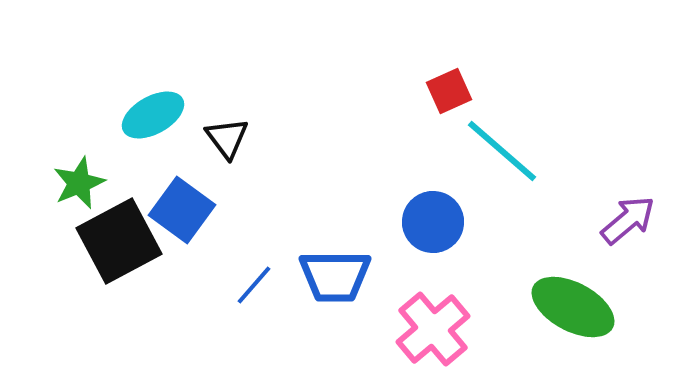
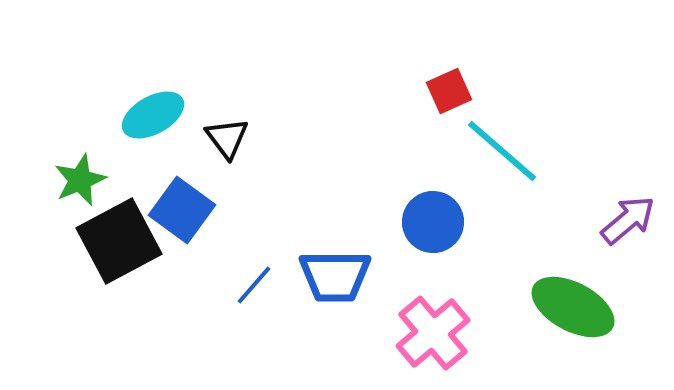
green star: moved 1 px right, 3 px up
pink cross: moved 4 px down
